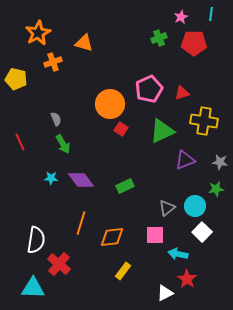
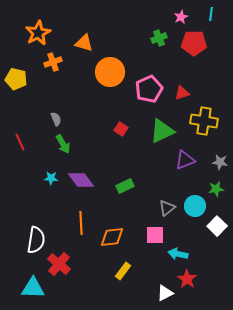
orange circle: moved 32 px up
orange line: rotated 20 degrees counterclockwise
white square: moved 15 px right, 6 px up
